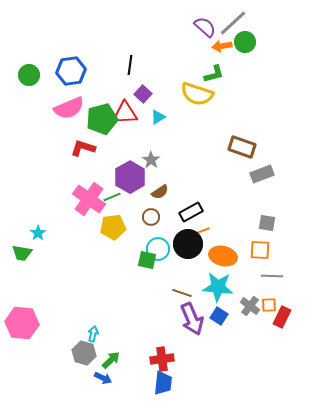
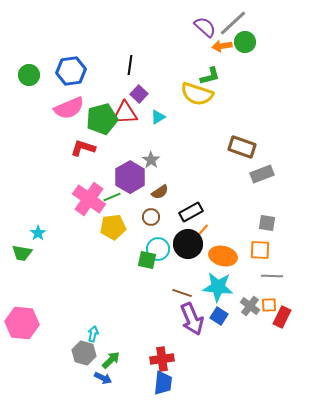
green L-shape at (214, 74): moved 4 px left, 2 px down
purple square at (143, 94): moved 4 px left
orange line at (202, 231): rotated 28 degrees counterclockwise
